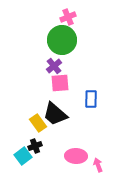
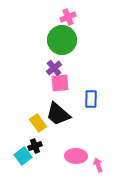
purple cross: moved 2 px down
black trapezoid: moved 3 px right
